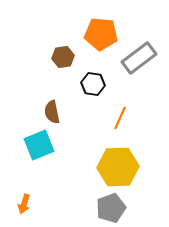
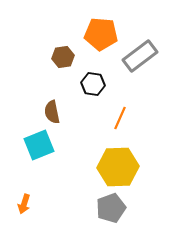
gray rectangle: moved 1 px right, 2 px up
